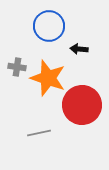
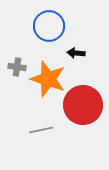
black arrow: moved 3 px left, 4 px down
orange star: moved 1 px down
red circle: moved 1 px right
gray line: moved 2 px right, 3 px up
